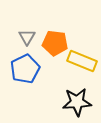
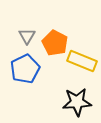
gray triangle: moved 1 px up
orange pentagon: rotated 20 degrees clockwise
